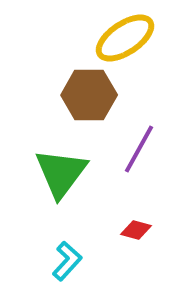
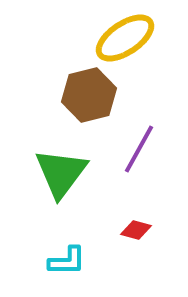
brown hexagon: rotated 14 degrees counterclockwise
cyan L-shape: rotated 48 degrees clockwise
